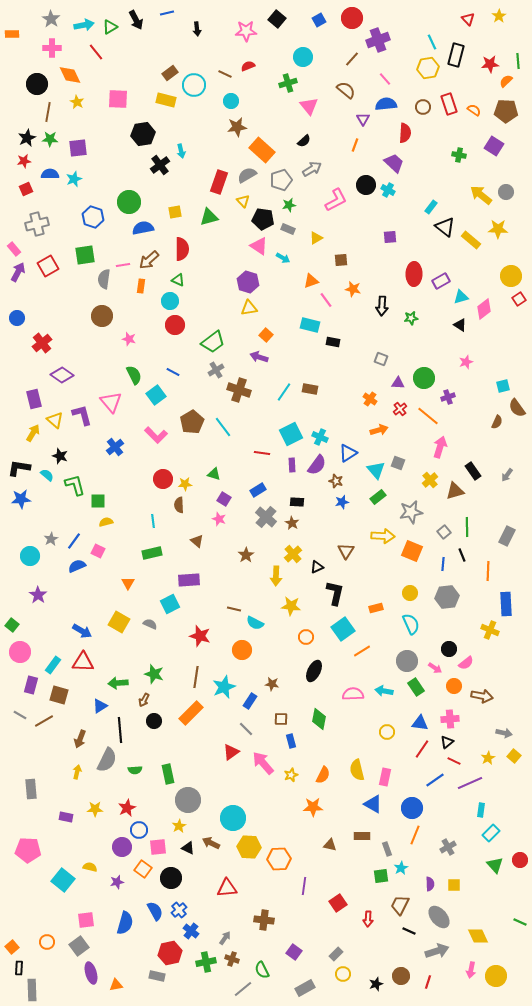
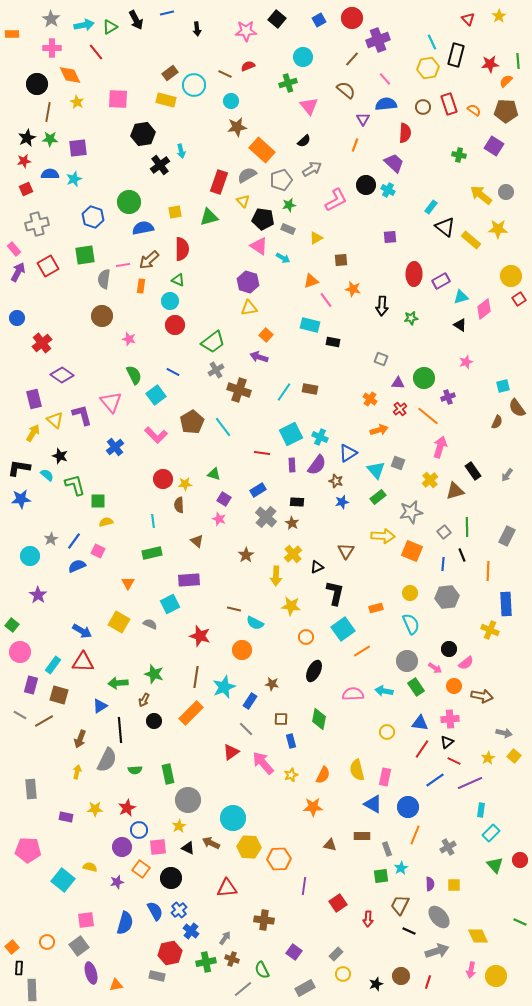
blue circle at (412, 808): moved 4 px left, 1 px up
orange square at (143, 869): moved 2 px left
